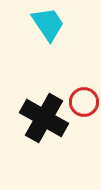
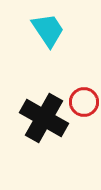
cyan trapezoid: moved 6 px down
